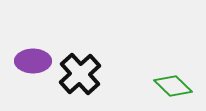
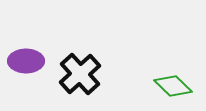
purple ellipse: moved 7 px left
